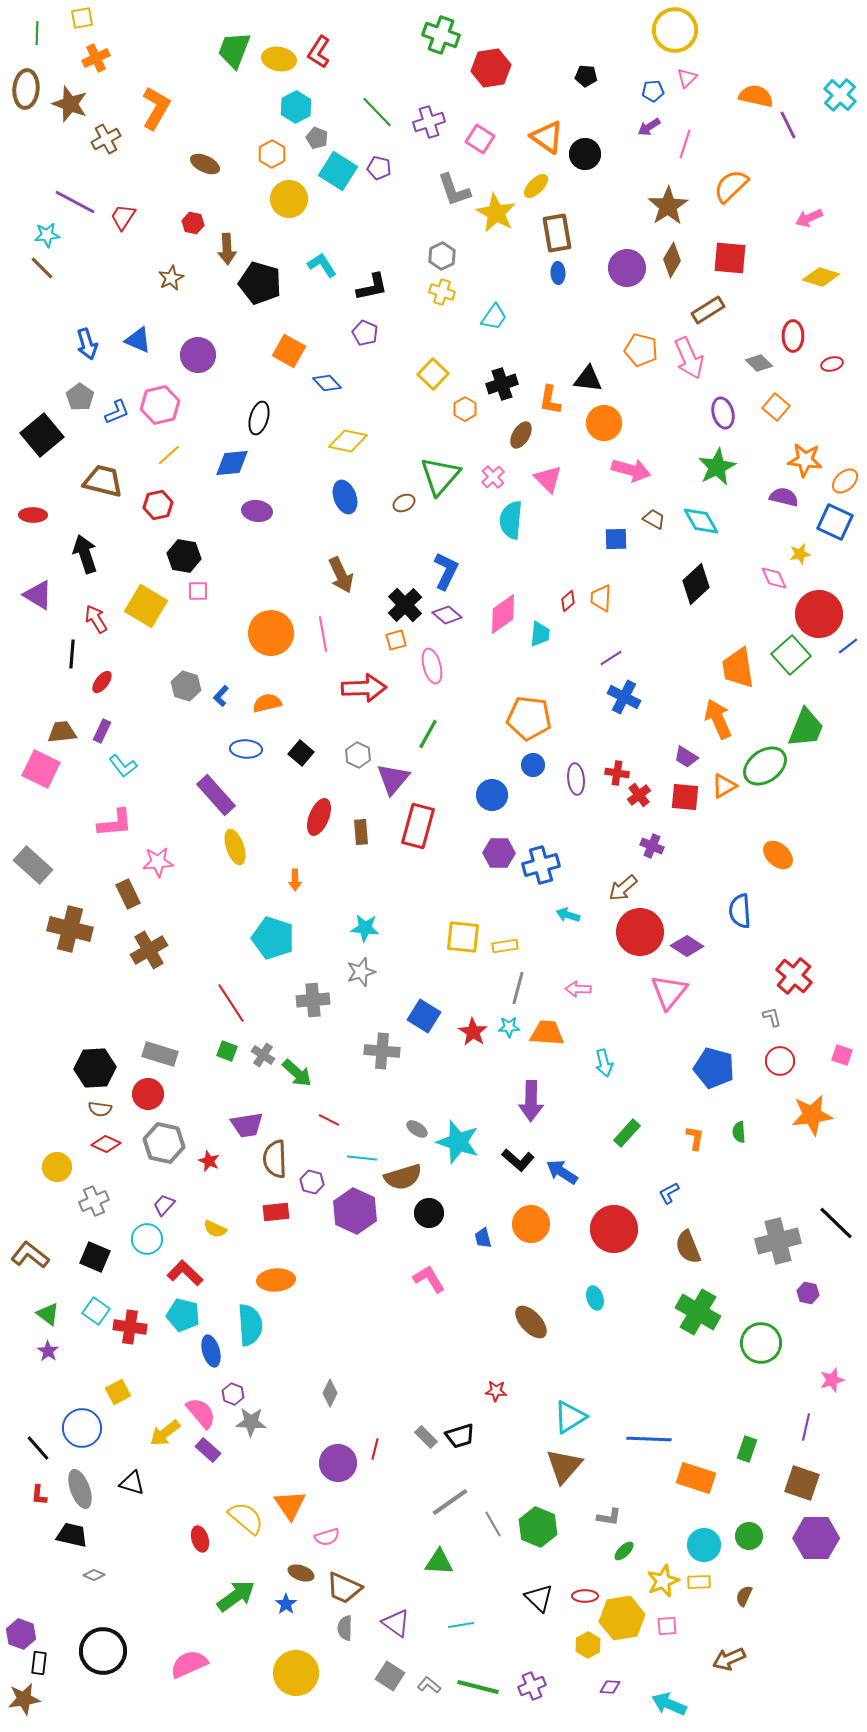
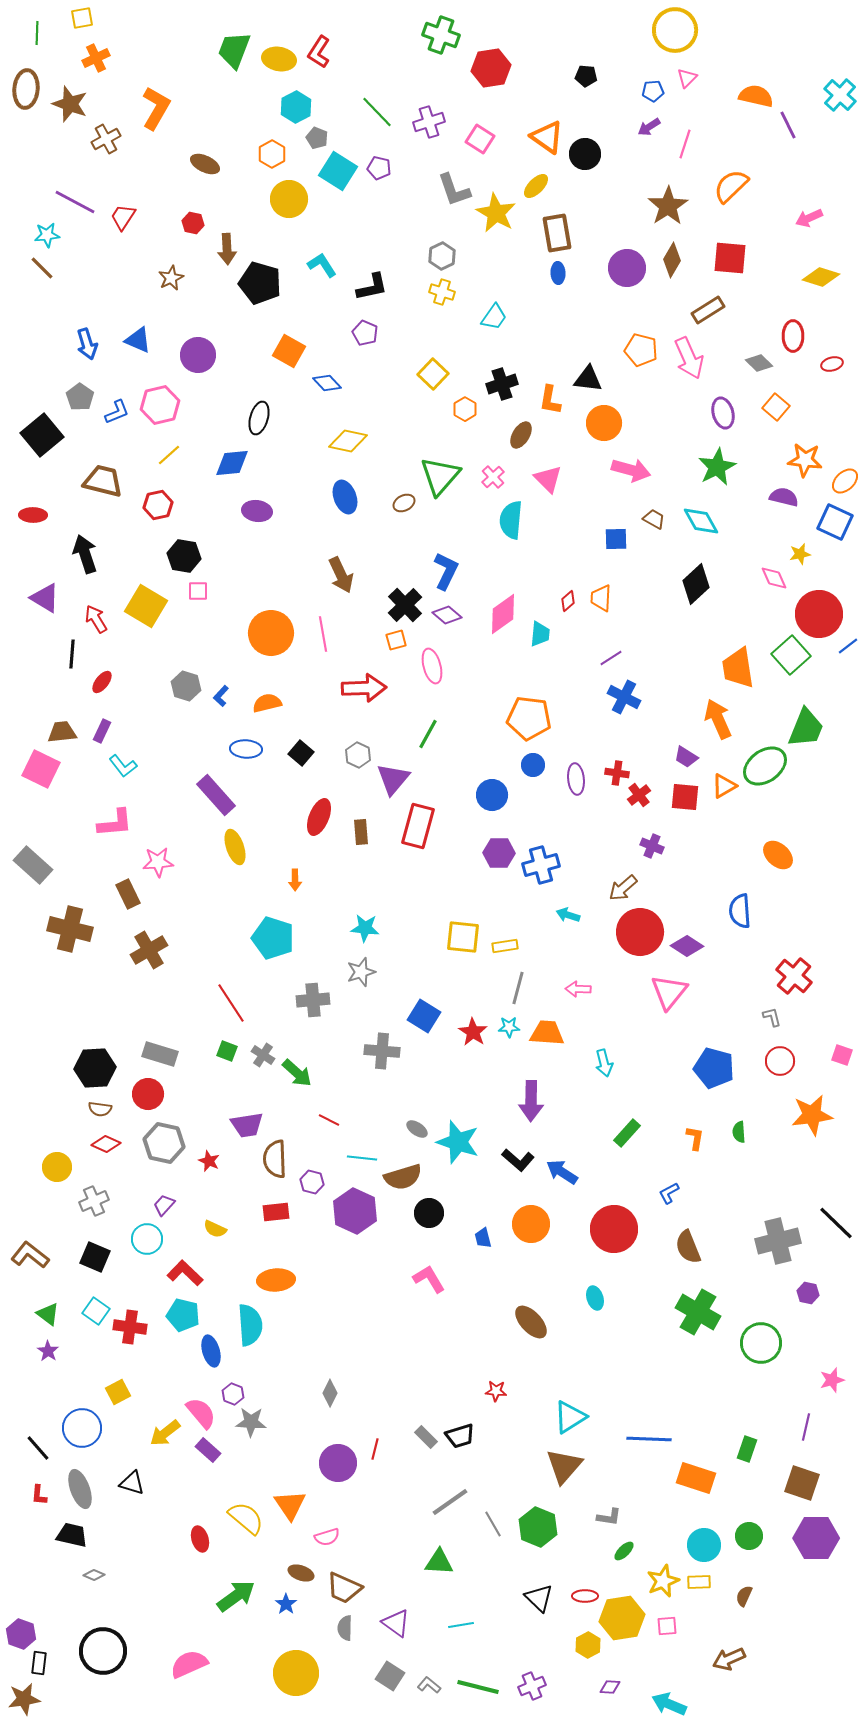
purple triangle at (38, 595): moved 7 px right, 3 px down
